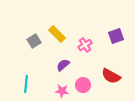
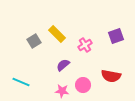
red semicircle: rotated 18 degrees counterclockwise
cyan line: moved 5 px left, 2 px up; rotated 72 degrees counterclockwise
